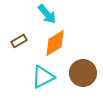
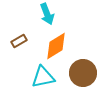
cyan arrow: rotated 20 degrees clockwise
orange diamond: moved 1 px right, 3 px down
cyan triangle: rotated 15 degrees clockwise
